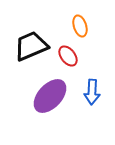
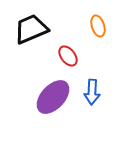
orange ellipse: moved 18 px right
black trapezoid: moved 17 px up
purple ellipse: moved 3 px right, 1 px down
